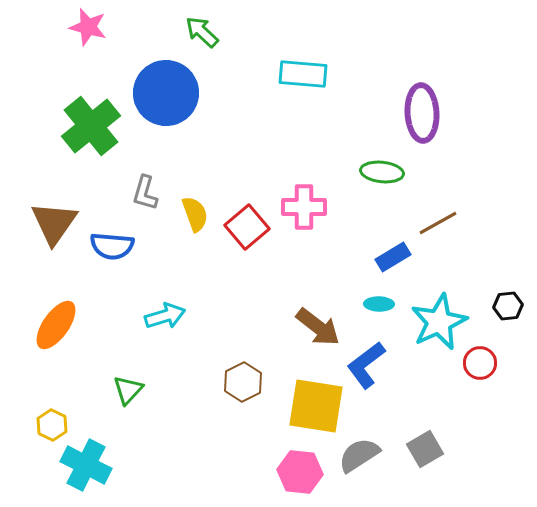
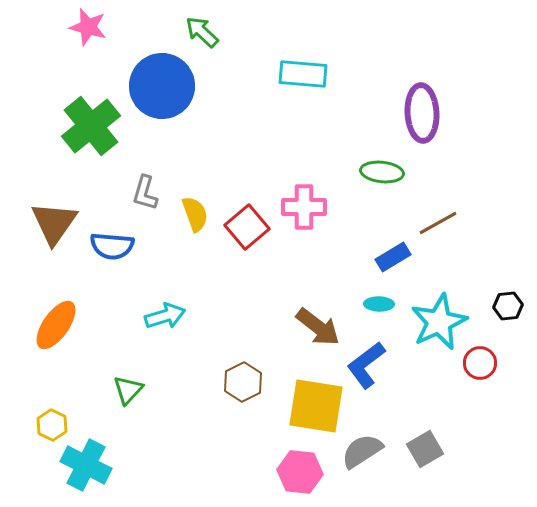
blue circle: moved 4 px left, 7 px up
gray semicircle: moved 3 px right, 4 px up
